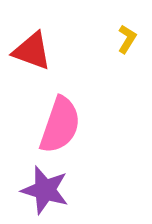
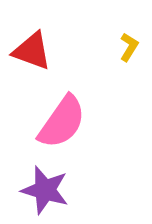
yellow L-shape: moved 2 px right, 8 px down
pink semicircle: moved 2 px right, 3 px up; rotated 16 degrees clockwise
